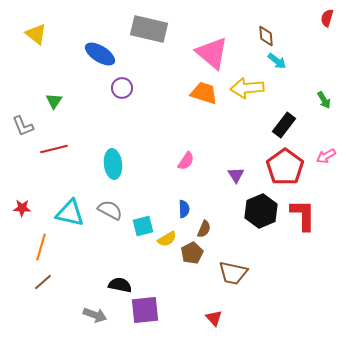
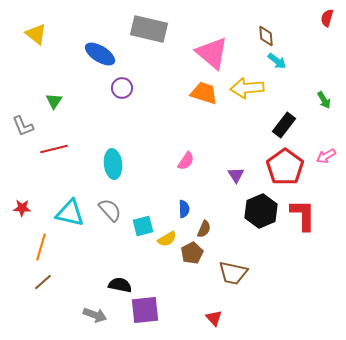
gray semicircle: rotated 20 degrees clockwise
